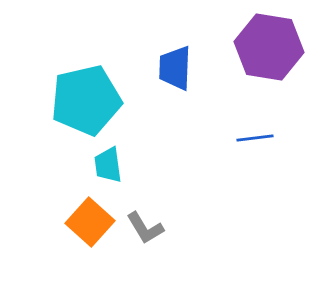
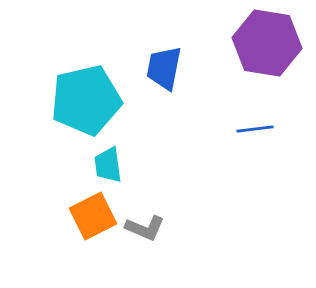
purple hexagon: moved 2 px left, 4 px up
blue trapezoid: moved 11 px left; rotated 9 degrees clockwise
blue line: moved 9 px up
orange square: moved 3 px right, 6 px up; rotated 21 degrees clockwise
gray L-shape: rotated 36 degrees counterclockwise
